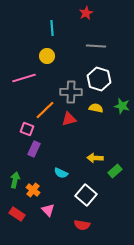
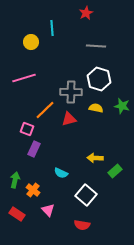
yellow circle: moved 16 px left, 14 px up
